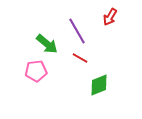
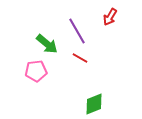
green diamond: moved 5 px left, 19 px down
